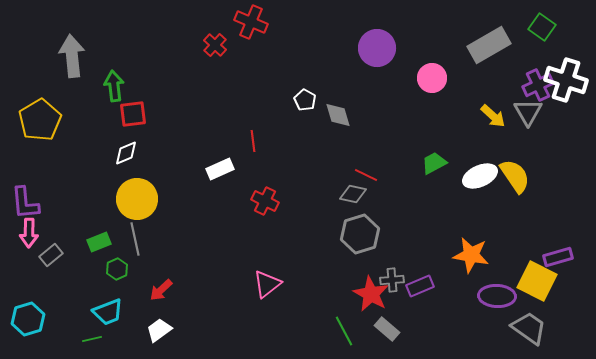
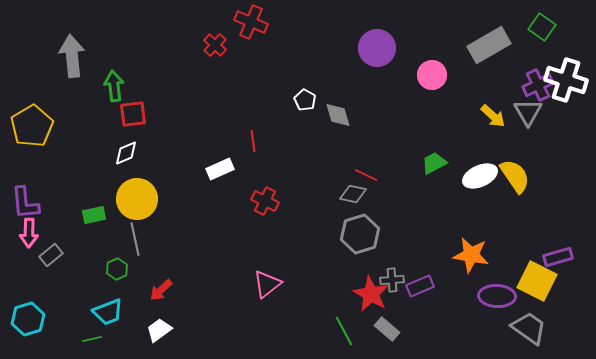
pink circle at (432, 78): moved 3 px up
yellow pentagon at (40, 120): moved 8 px left, 6 px down
green rectangle at (99, 242): moved 5 px left, 27 px up; rotated 10 degrees clockwise
